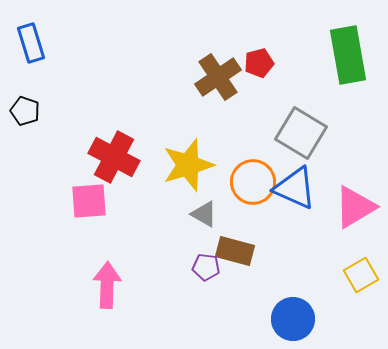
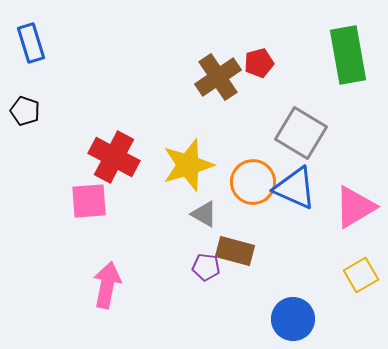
pink arrow: rotated 9 degrees clockwise
